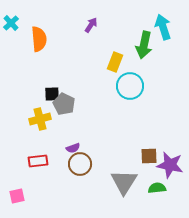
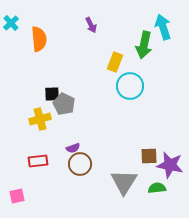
purple arrow: rotated 119 degrees clockwise
